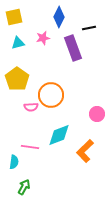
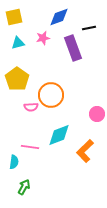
blue diamond: rotated 45 degrees clockwise
